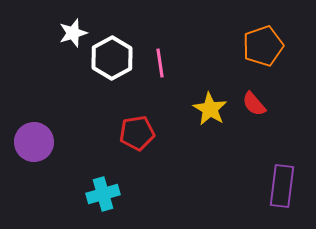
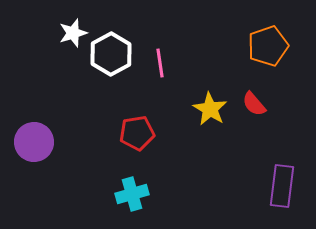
orange pentagon: moved 5 px right
white hexagon: moved 1 px left, 4 px up
cyan cross: moved 29 px right
